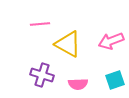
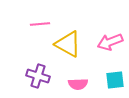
pink arrow: moved 1 px left, 1 px down
purple cross: moved 4 px left, 1 px down
cyan square: rotated 12 degrees clockwise
